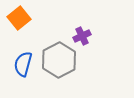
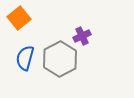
gray hexagon: moved 1 px right, 1 px up
blue semicircle: moved 2 px right, 6 px up
